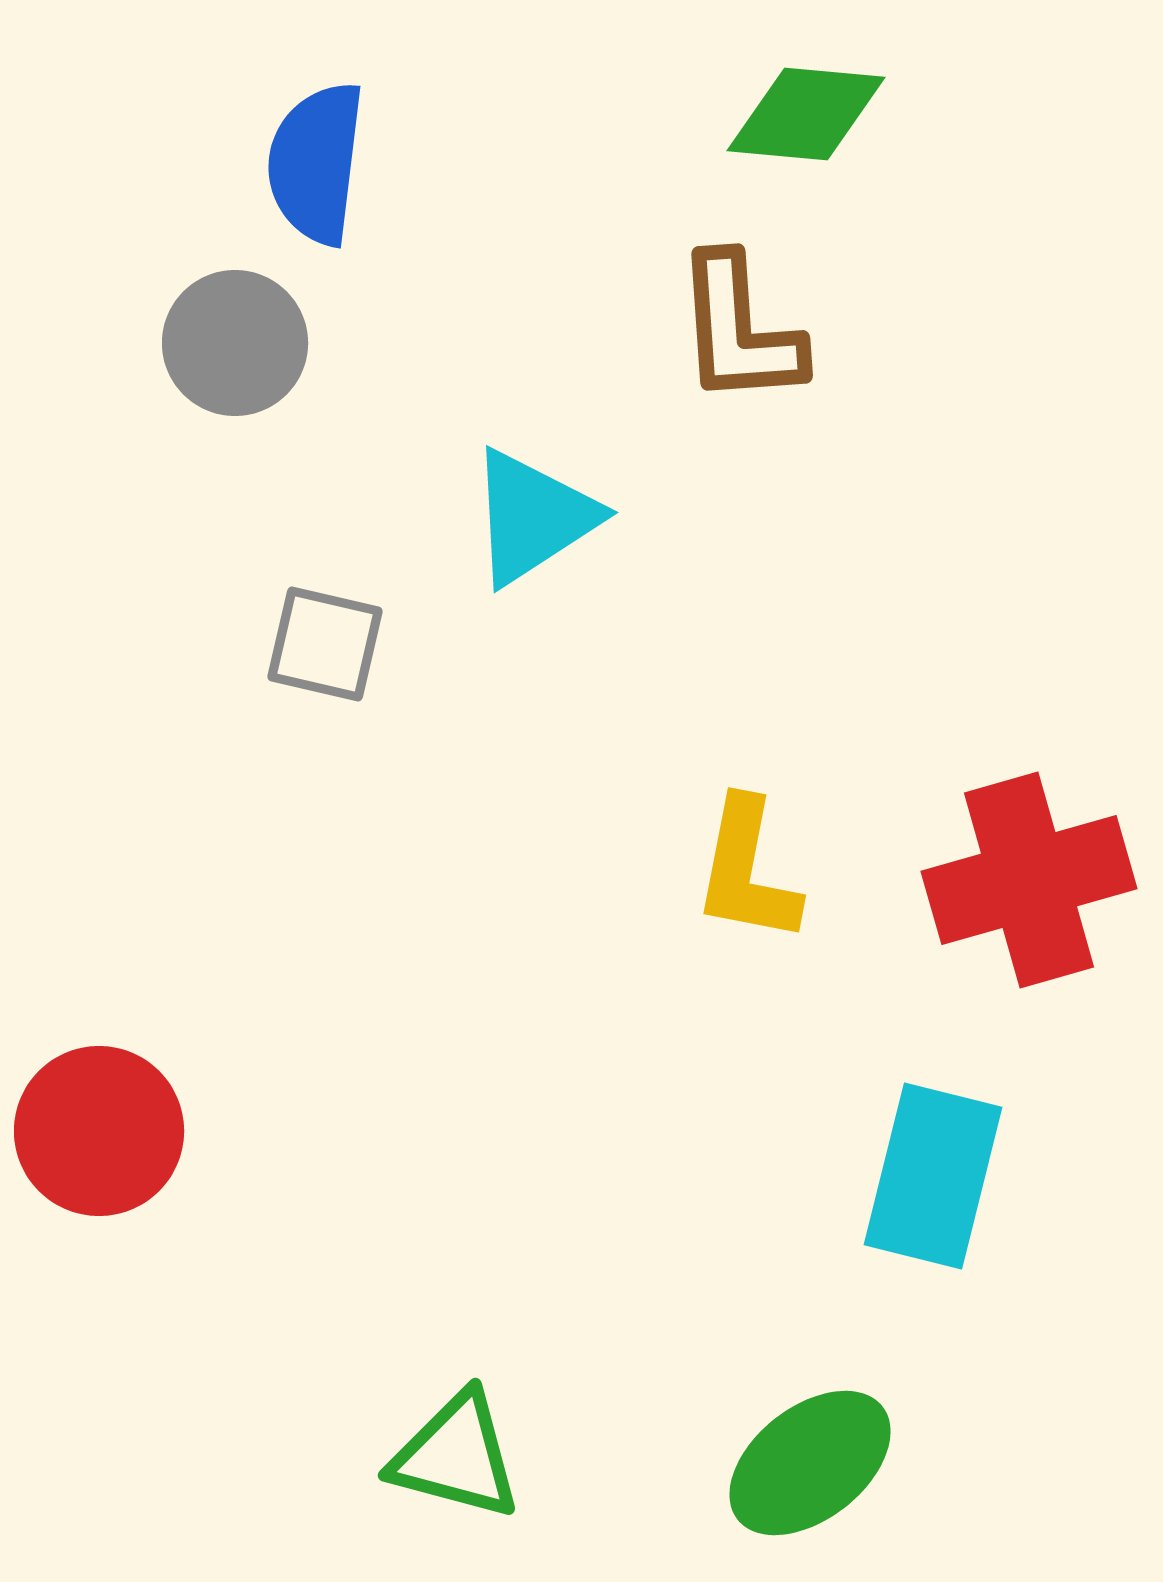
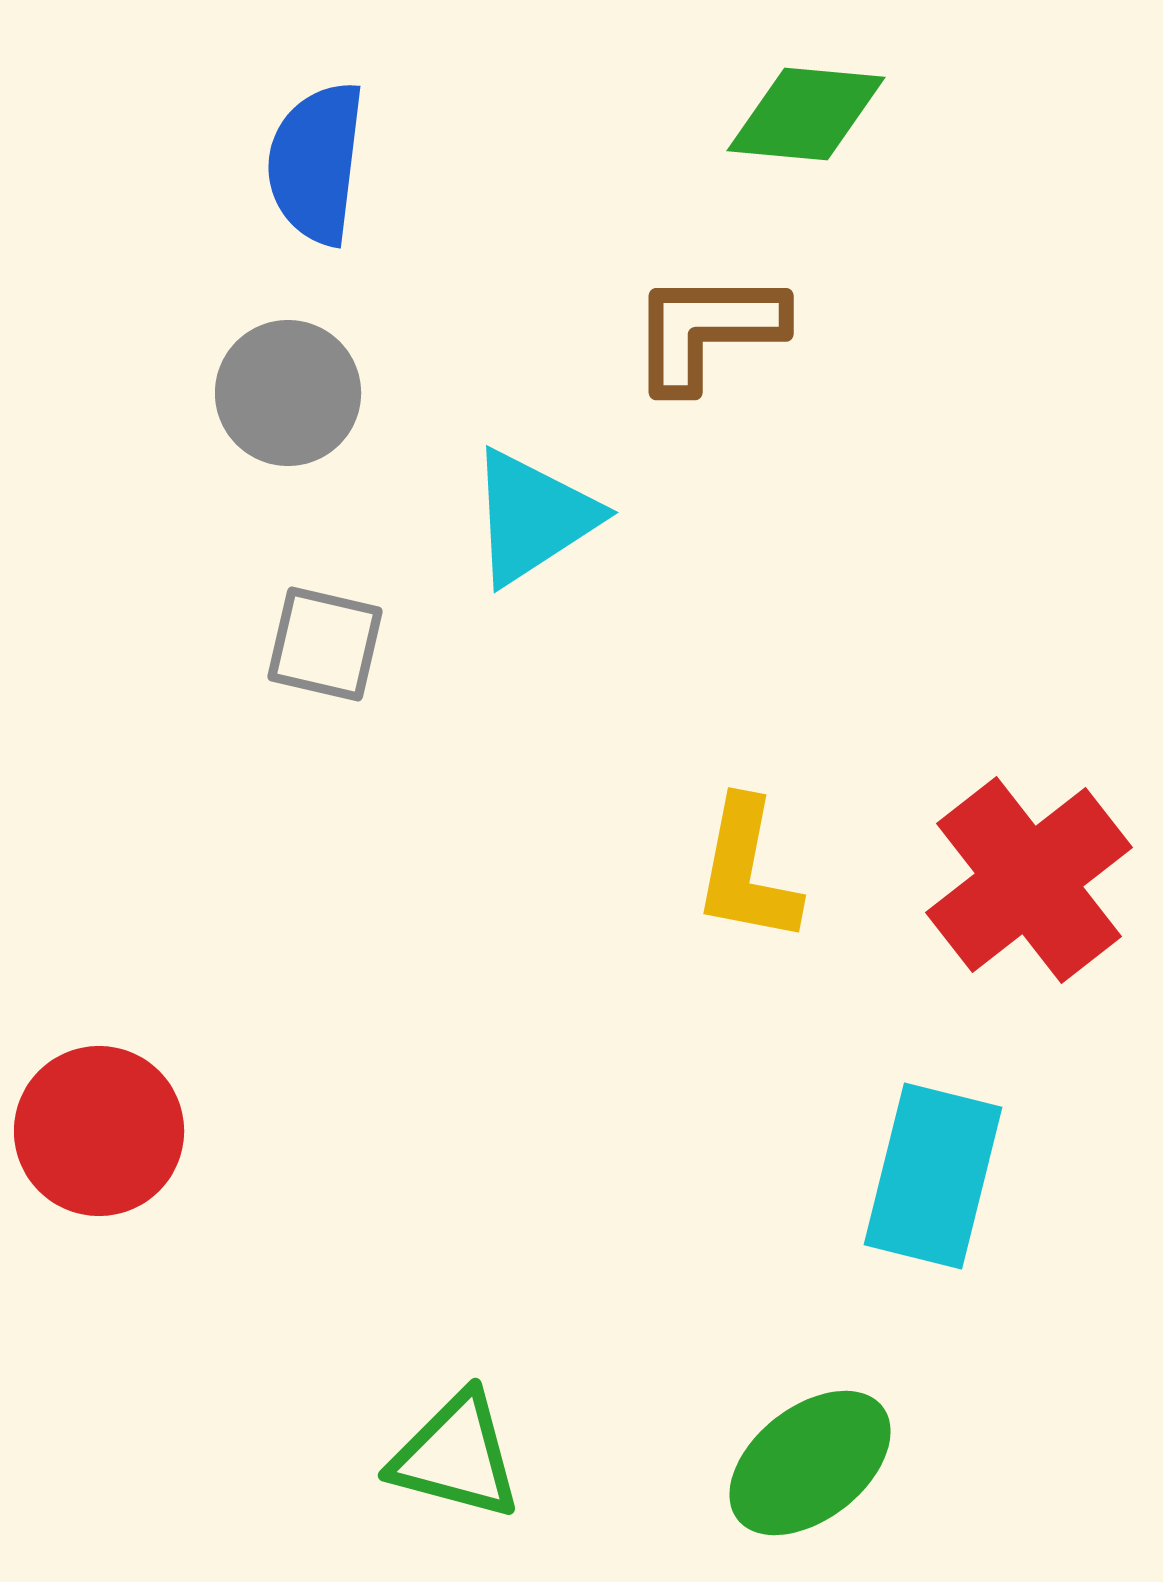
brown L-shape: moved 32 px left; rotated 94 degrees clockwise
gray circle: moved 53 px right, 50 px down
red cross: rotated 22 degrees counterclockwise
